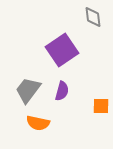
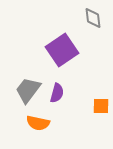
gray diamond: moved 1 px down
purple semicircle: moved 5 px left, 2 px down
